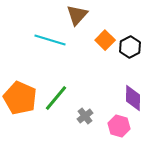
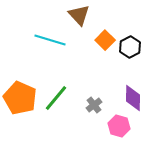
brown triangle: moved 2 px right; rotated 25 degrees counterclockwise
gray cross: moved 9 px right, 11 px up
